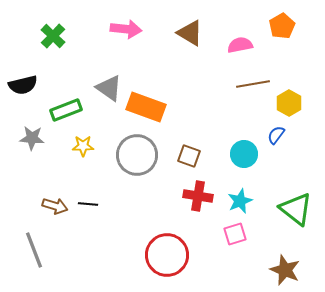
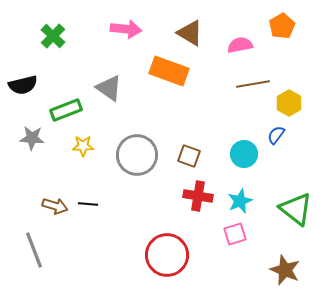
orange rectangle: moved 23 px right, 36 px up
